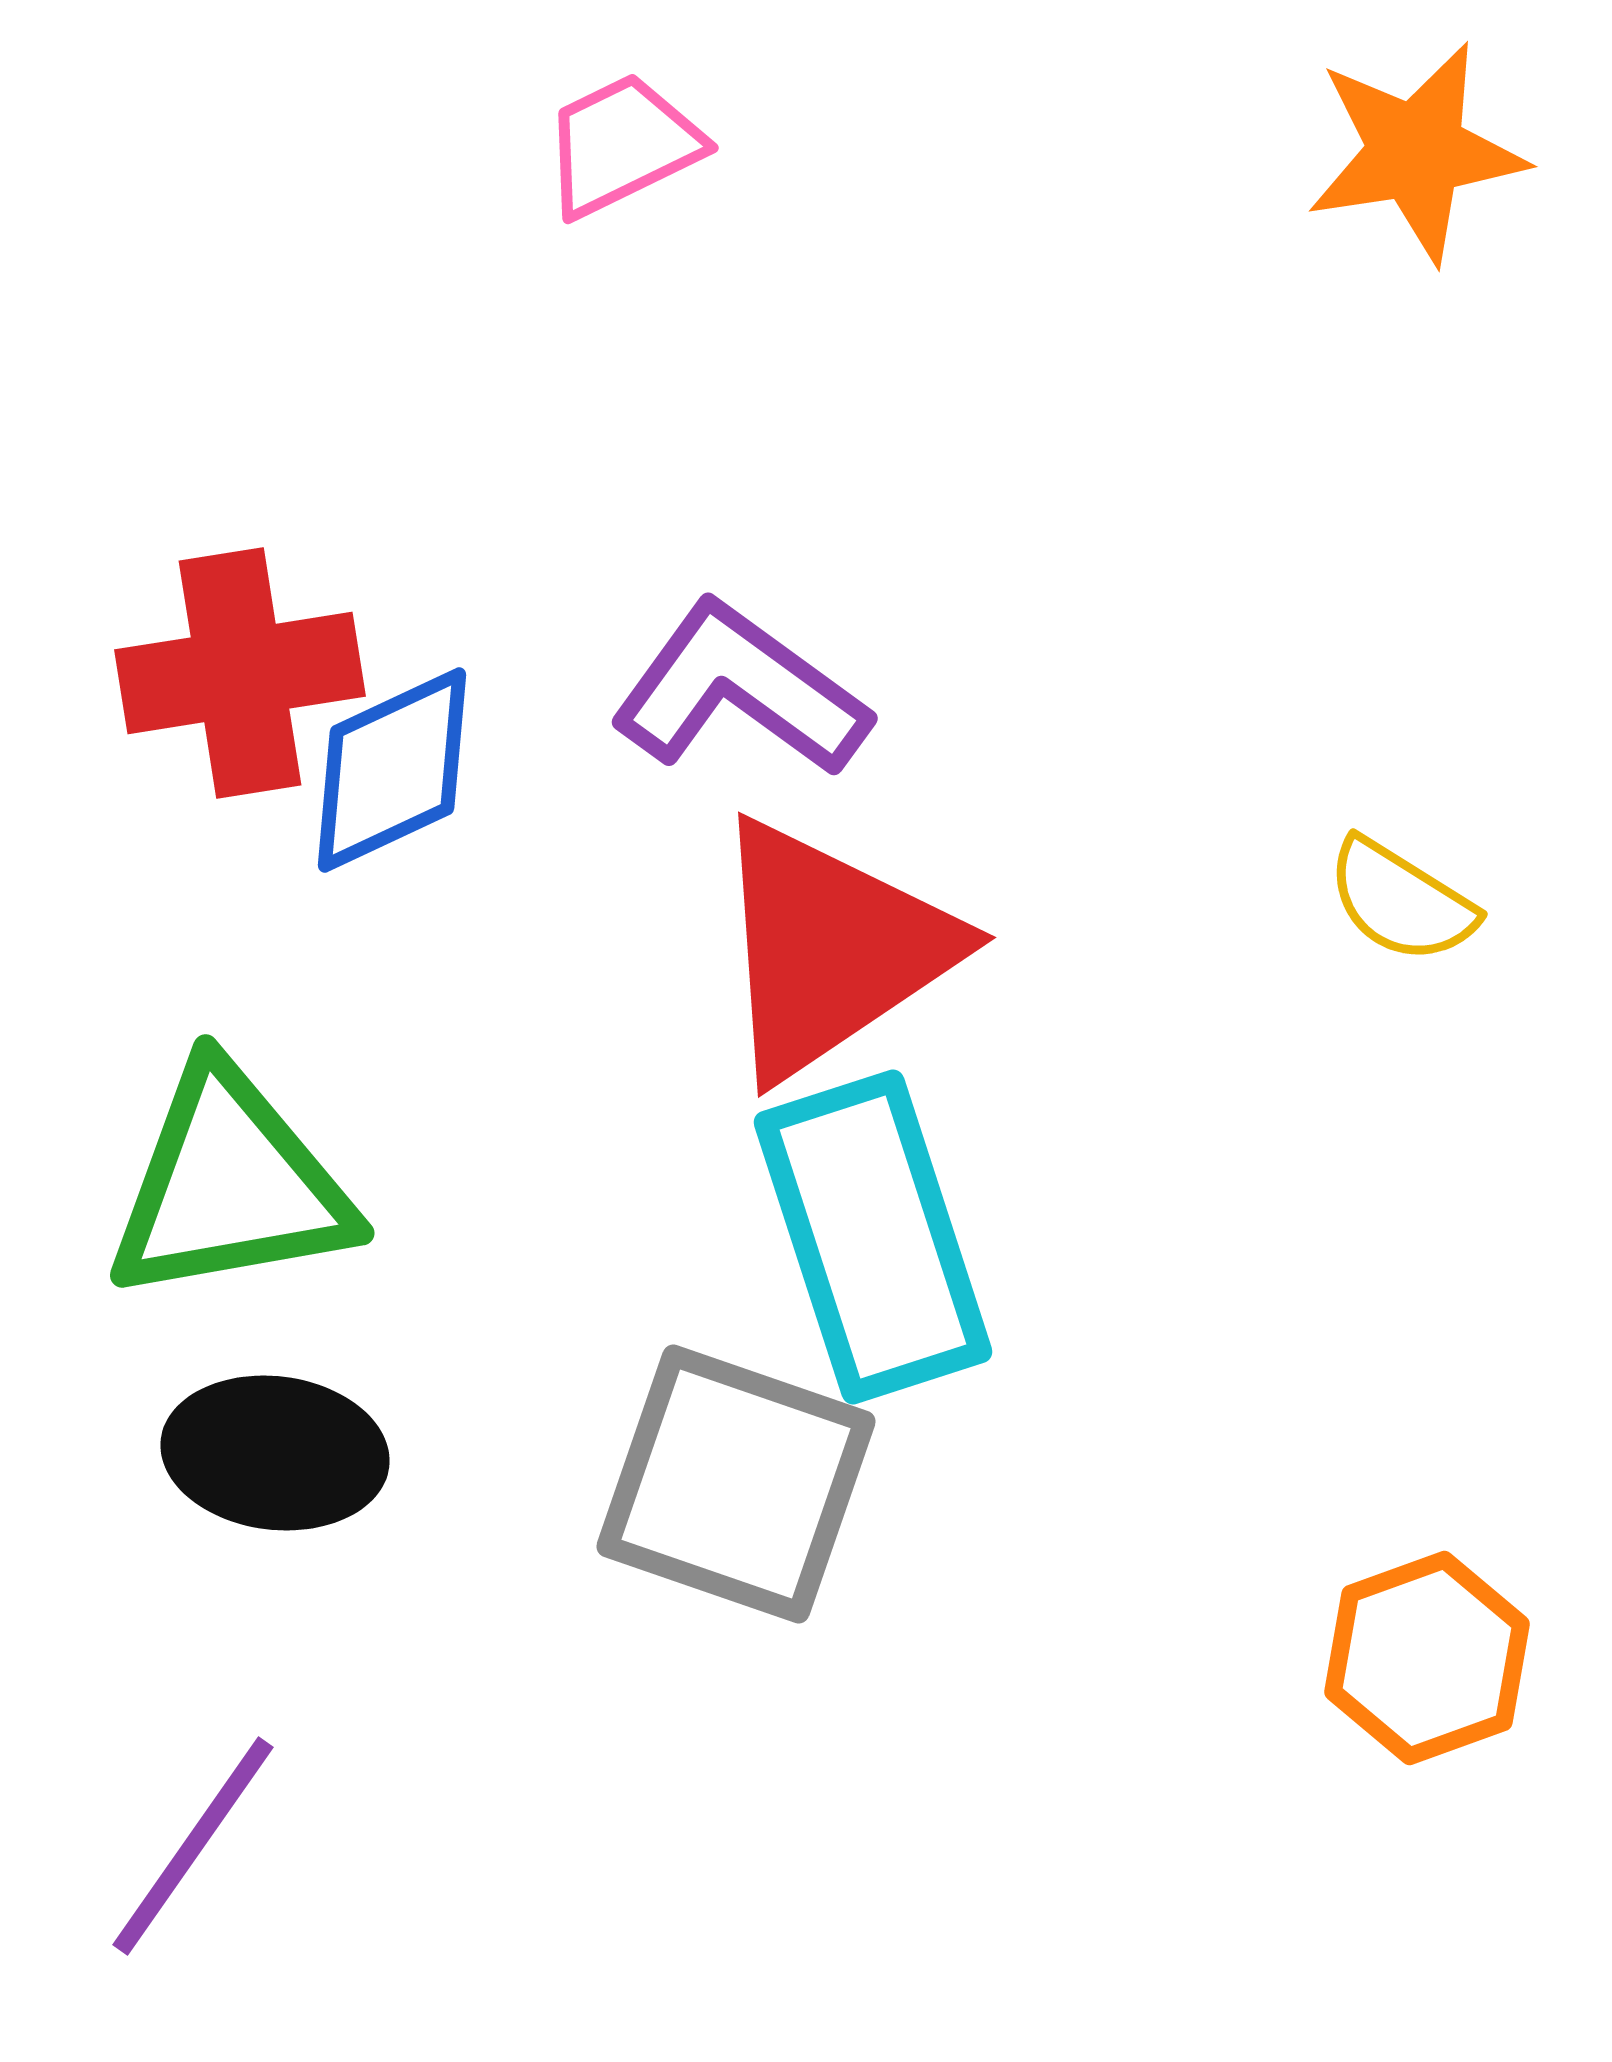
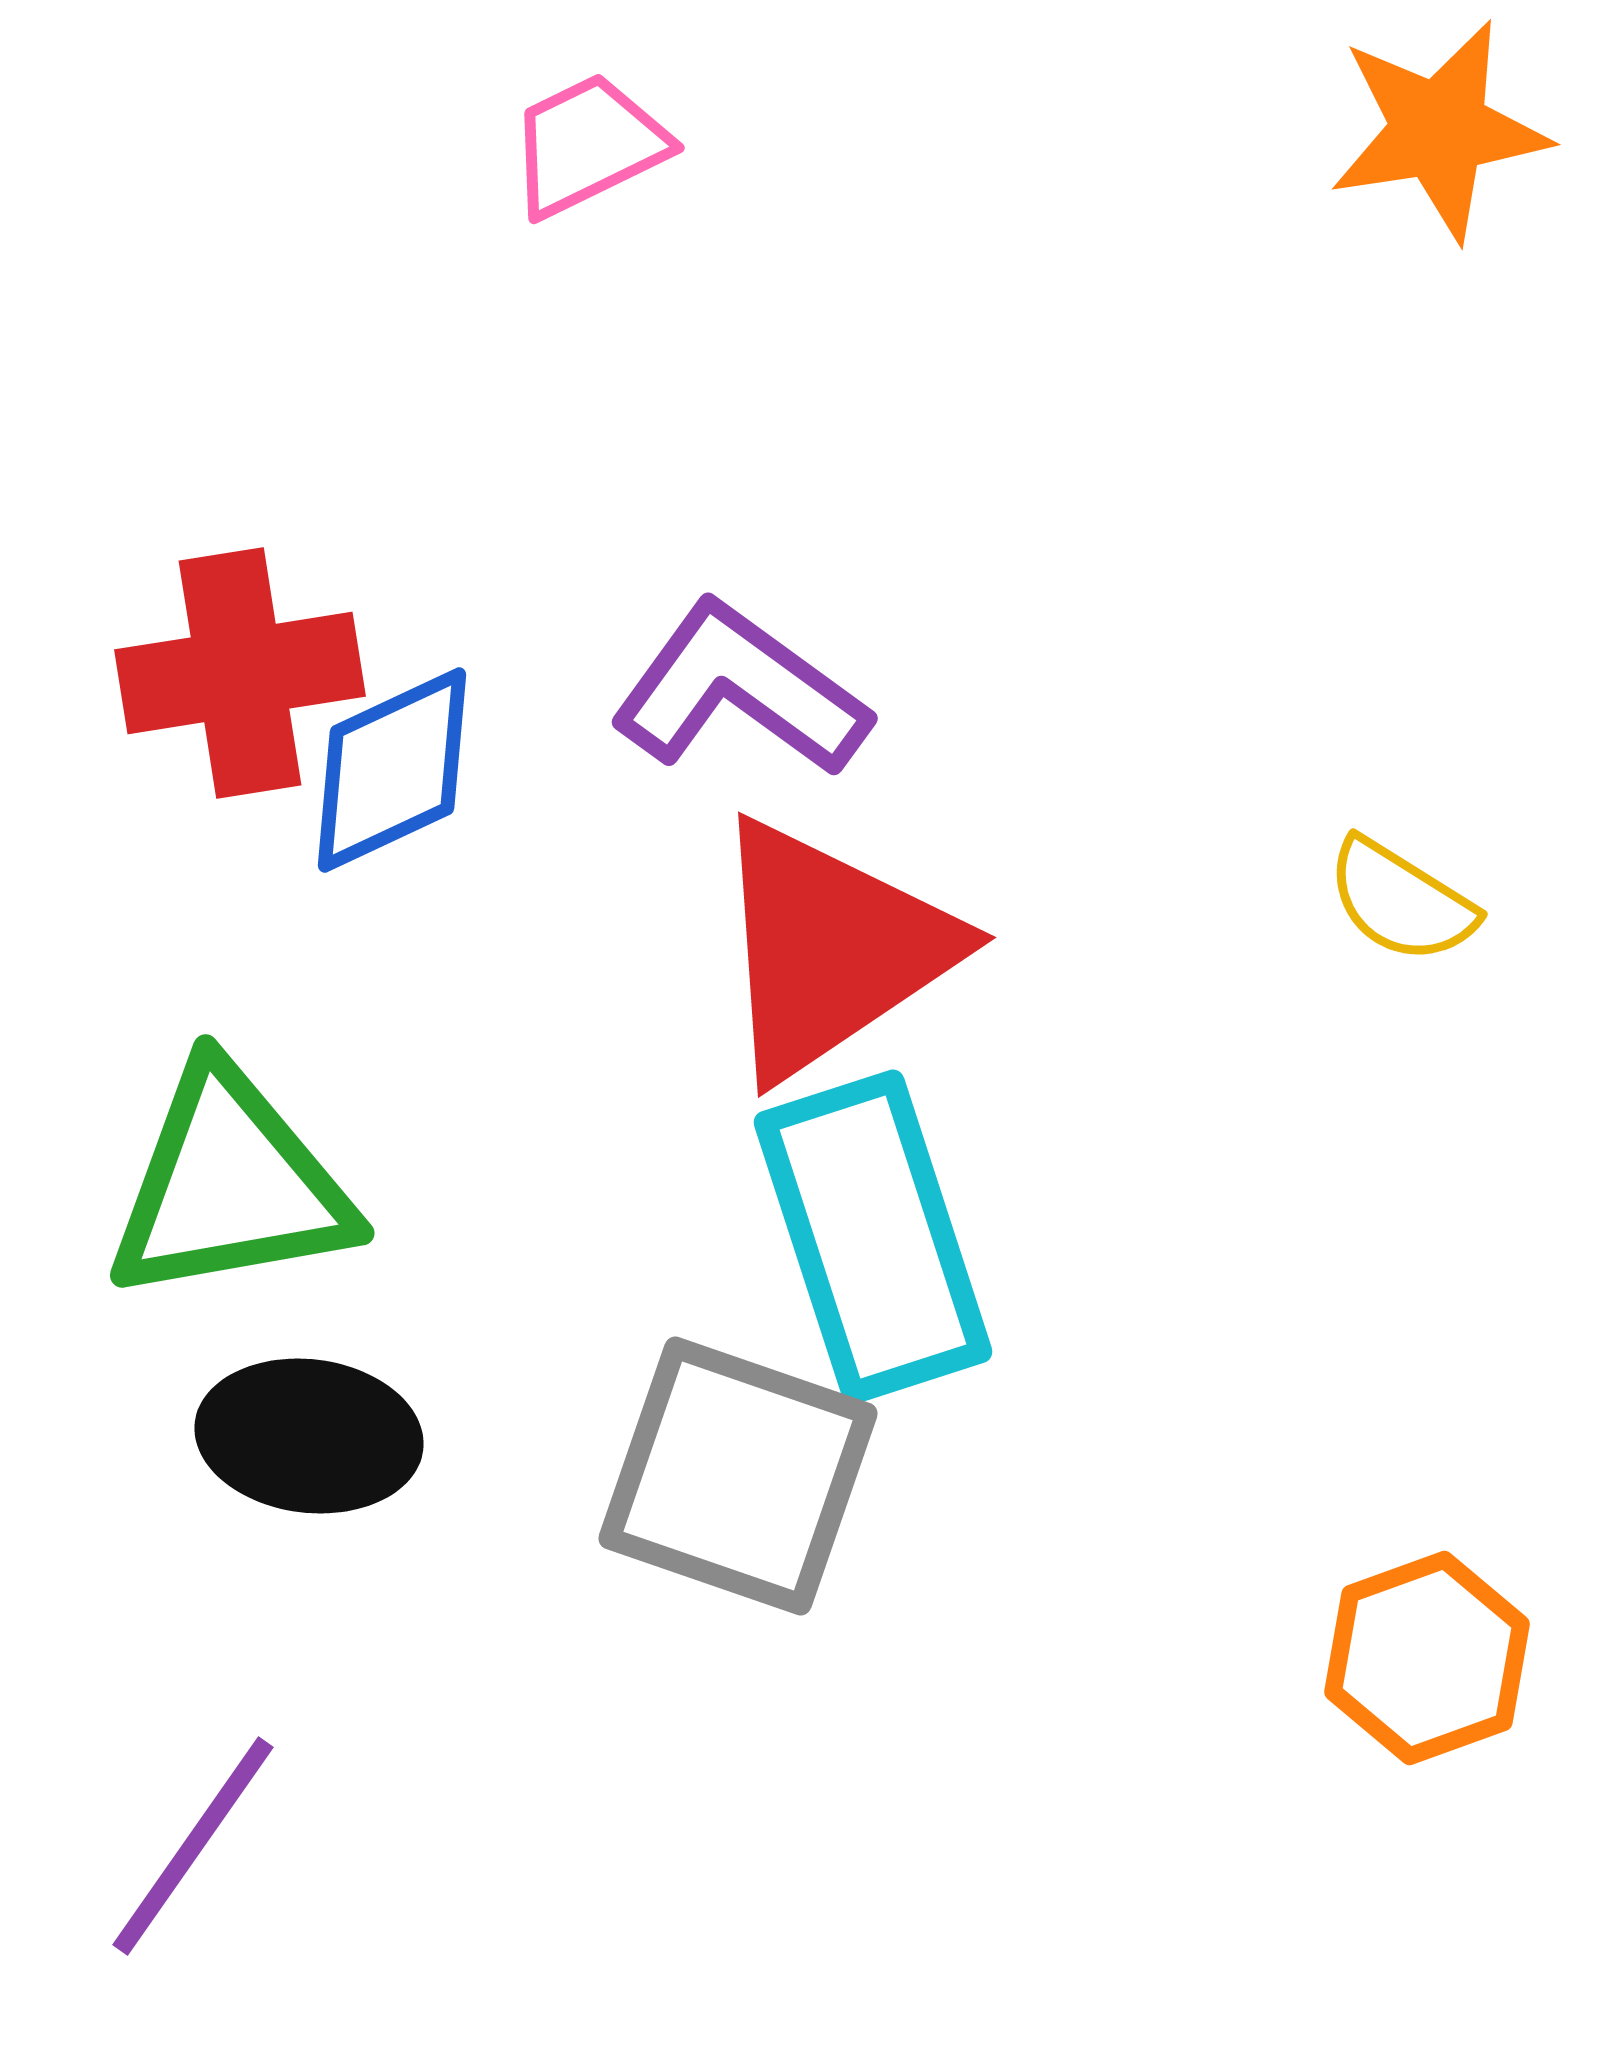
pink trapezoid: moved 34 px left
orange star: moved 23 px right, 22 px up
black ellipse: moved 34 px right, 17 px up
gray square: moved 2 px right, 8 px up
